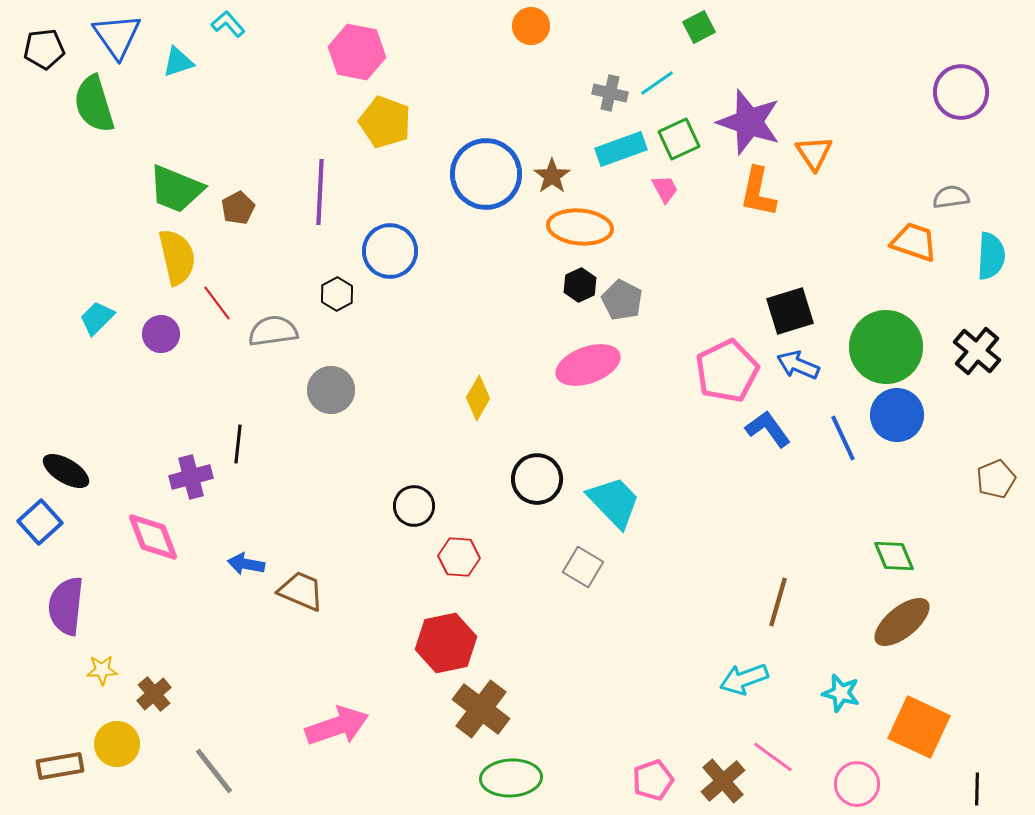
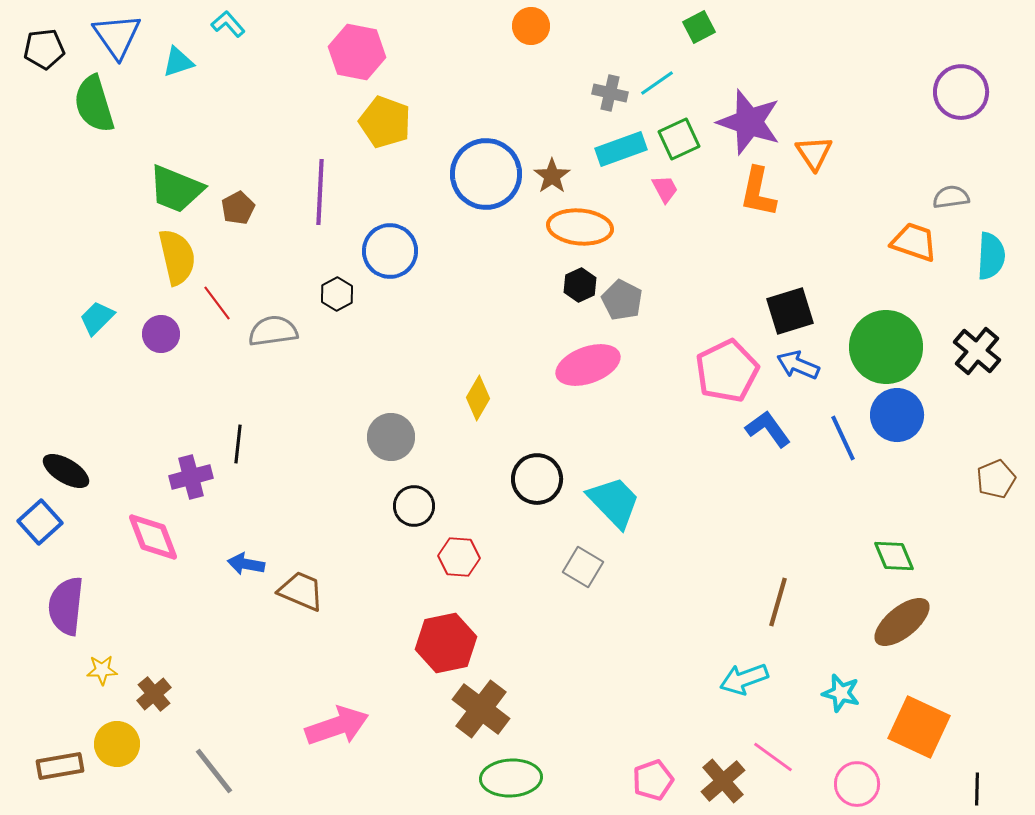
gray circle at (331, 390): moved 60 px right, 47 px down
